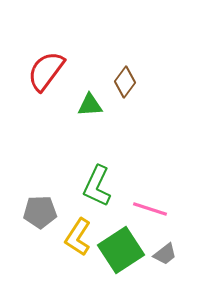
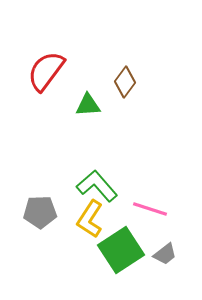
green triangle: moved 2 px left
green L-shape: rotated 114 degrees clockwise
yellow L-shape: moved 12 px right, 18 px up
